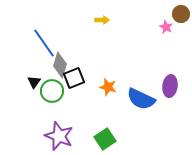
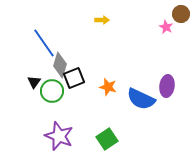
purple ellipse: moved 3 px left
green square: moved 2 px right
